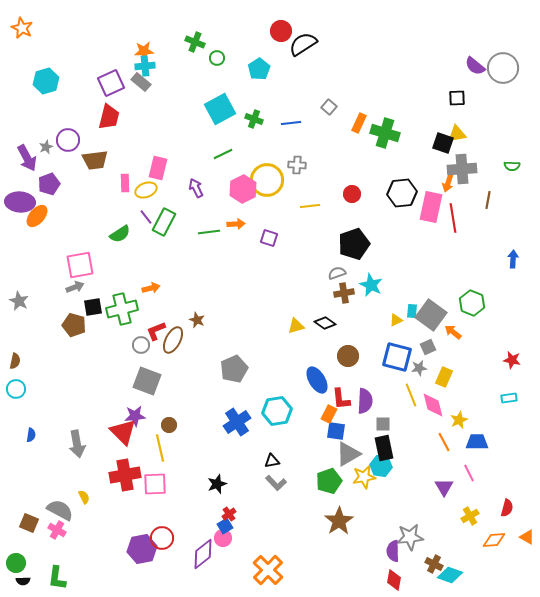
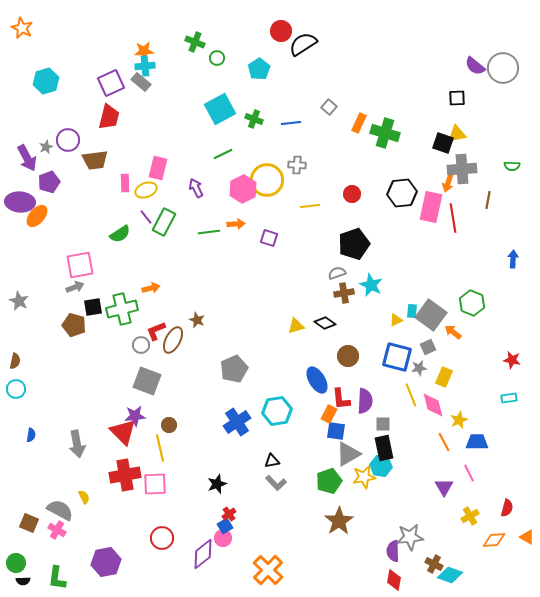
purple pentagon at (49, 184): moved 2 px up
purple hexagon at (142, 549): moved 36 px left, 13 px down
